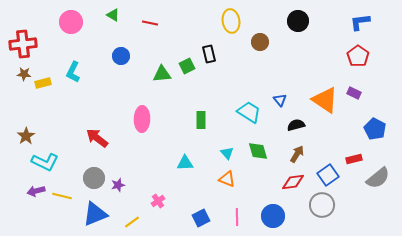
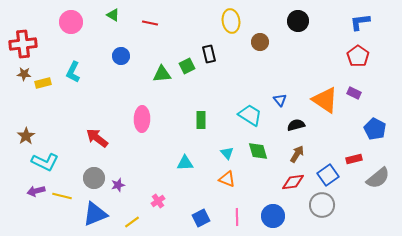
cyan trapezoid at (249, 112): moved 1 px right, 3 px down
